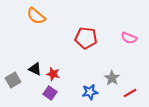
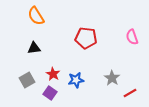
orange semicircle: rotated 18 degrees clockwise
pink semicircle: moved 3 px right, 1 px up; rotated 49 degrees clockwise
black triangle: moved 1 px left, 21 px up; rotated 32 degrees counterclockwise
red star: rotated 16 degrees clockwise
gray square: moved 14 px right
blue star: moved 14 px left, 12 px up
